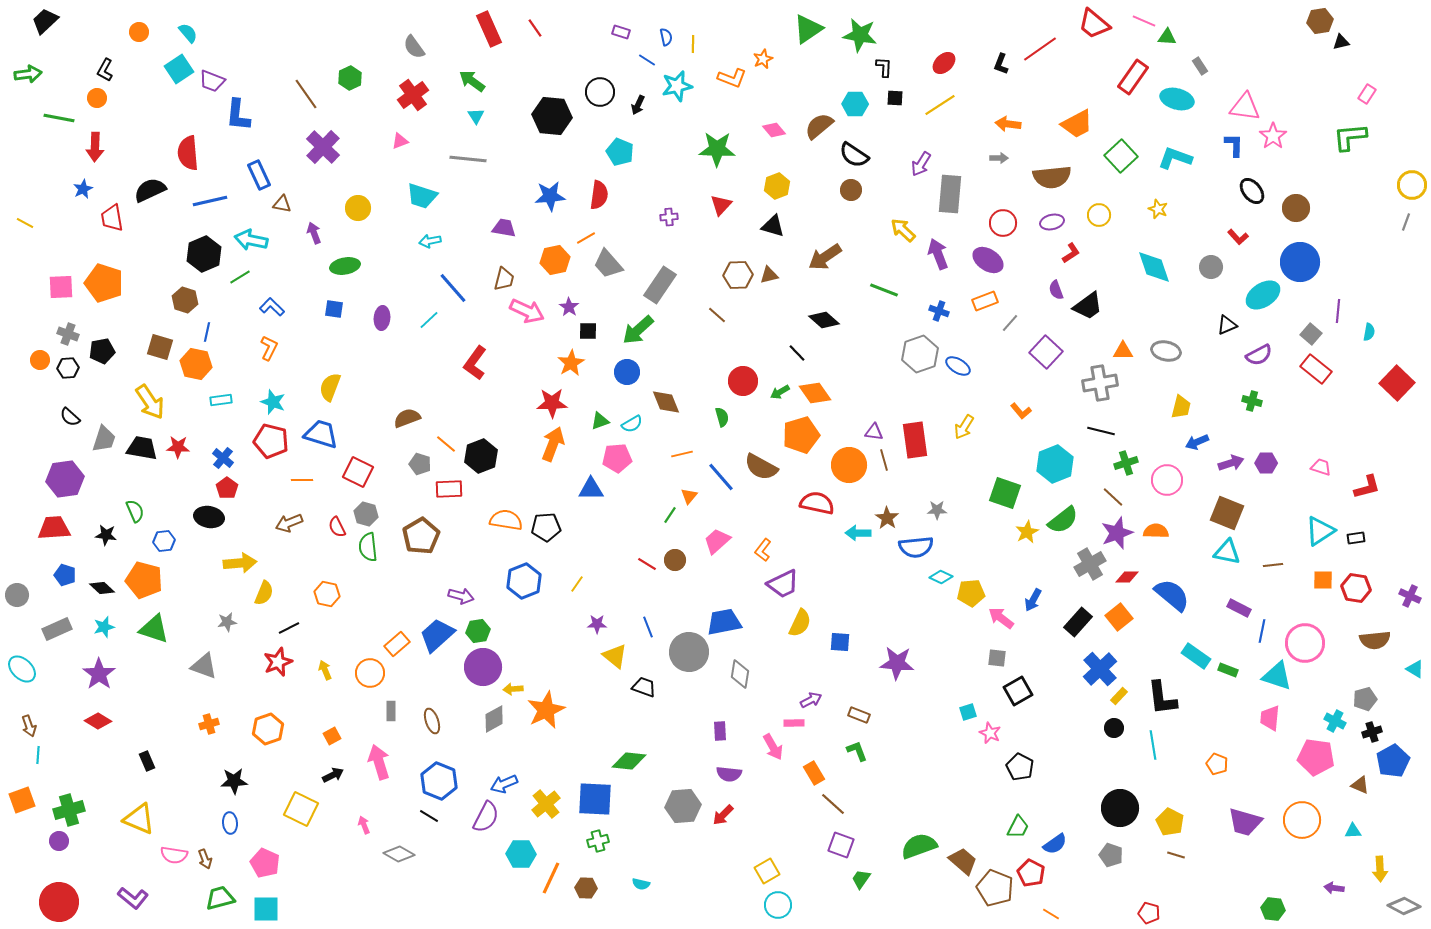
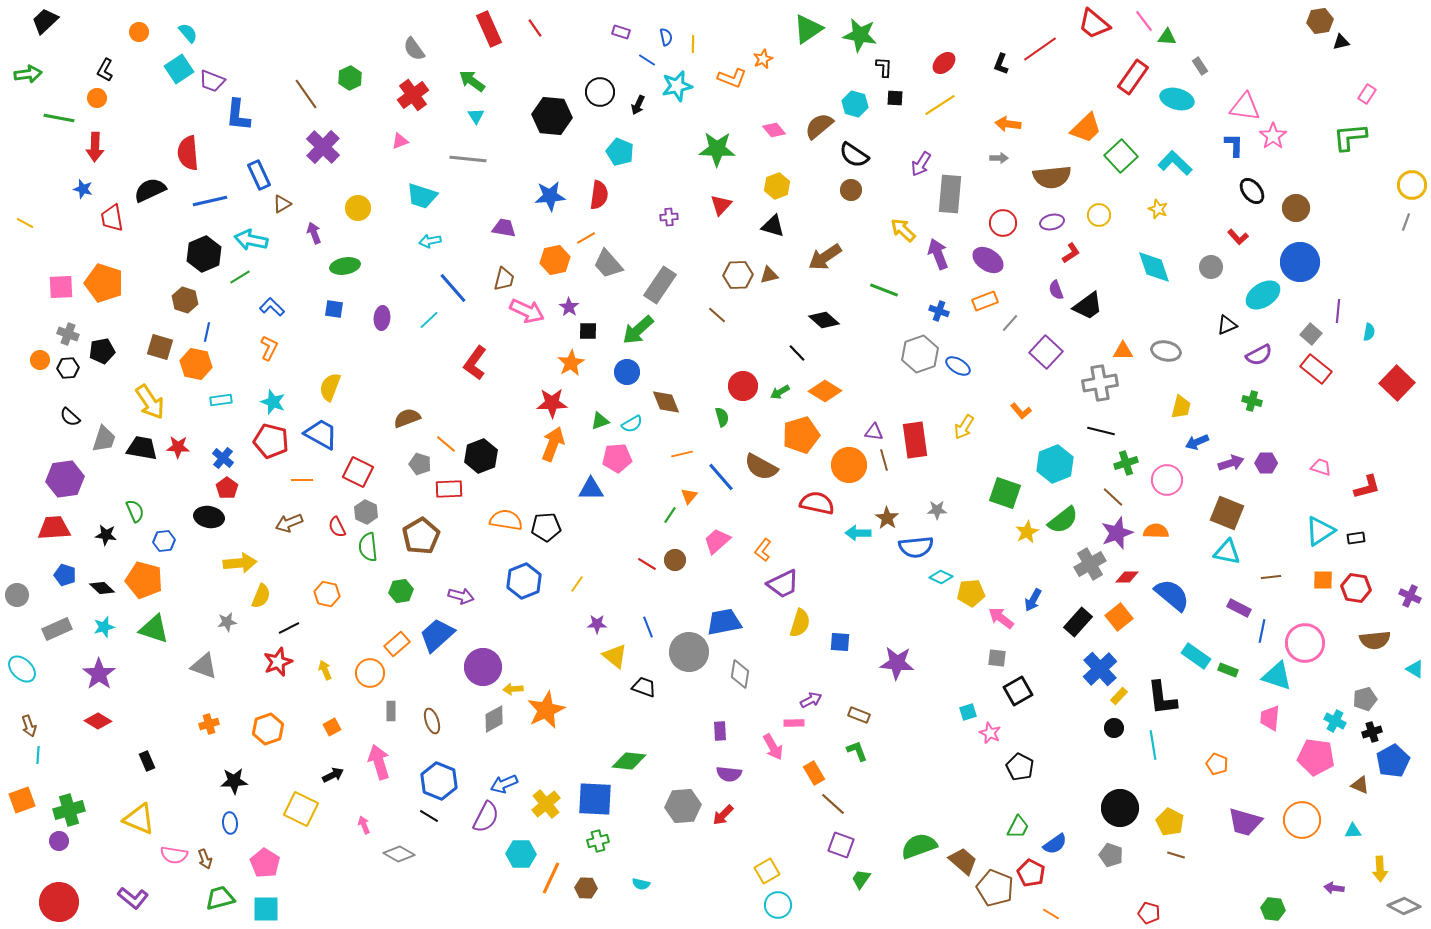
pink line at (1144, 21): rotated 30 degrees clockwise
gray semicircle at (414, 47): moved 2 px down
cyan hexagon at (855, 104): rotated 15 degrees clockwise
orange trapezoid at (1077, 124): moved 9 px right, 4 px down; rotated 16 degrees counterclockwise
cyan L-shape at (1175, 158): moved 5 px down; rotated 24 degrees clockwise
blue star at (83, 189): rotated 30 degrees counterclockwise
brown triangle at (282, 204): rotated 42 degrees counterclockwise
red circle at (743, 381): moved 5 px down
orange diamond at (815, 393): moved 10 px right, 2 px up; rotated 24 degrees counterclockwise
blue trapezoid at (321, 434): rotated 12 degrees clockwise
gray hexagon at (366, 514): moved 2 px up; rotated 10 degrees clockwise
brown line at (1273, 565): moved 2 px left, 12 px down
yellow semicircle at (264, 593): moved 3 px left, 3 px down
yellow semicircle at (800, 623): rotated 8 degrees counterclockwise
green hexagon at (478, 631): moved 77 px left, 40 px up
orange square at (332, 736): moved 9 px up
pink pentagon at (265, 863): rotated 8 degrees clockwise
